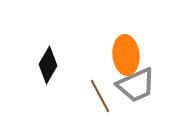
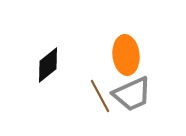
black diamond: rotated 21 degrees clockwise
gray trapezoid: moved 4 px left, 9 px down
